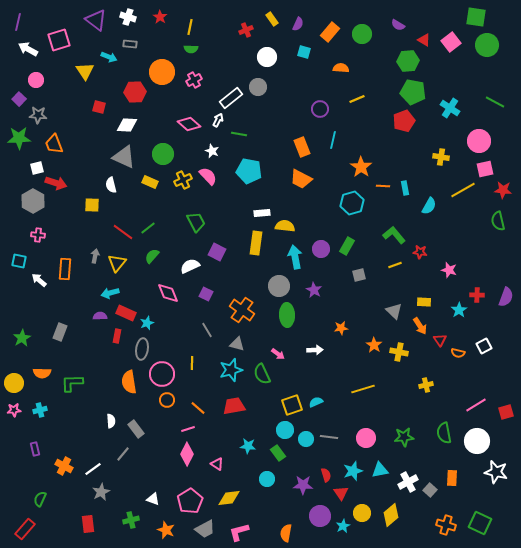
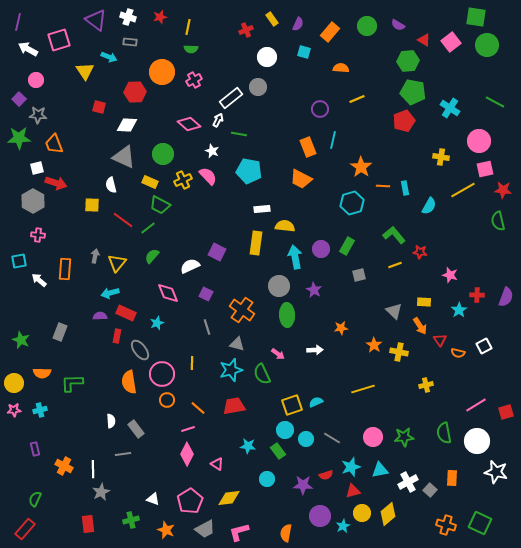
red star at (160, 17): rotated 24 degrees clockwise
yellow line at (190, 27): moved 2 px left
green circle at (362, 34): moved 5 px right, 8 px up
gray rectangle at (130, 44): moved 2 px up
orange rectangle at (302, 147): moved 6 px right
white rectangle at (262, 213): moved 4 px up
green trapezoid at (196, 222): moved 36 px left, 17 px up; rotated 145 degrees clockwise
red line at (123, 232): moved 12 px up
cyan square at (19, 261): rotated 21 degrees counterclockwise
pink star at (449, 270): moved 1 px right, 5 px down
cyan star at (147, 323): moved 10 px right
gray line at (207, 330): moved 3 px up; rotated 14 degrees clockwise
green star at (22, 338): moved 1 px left, 2 px down; rotated 18 degrees counterclockwise
gray ellipse at (142, 349): moved 2 px left, 1 px down; rotated 45 degrees counterclockwise
gray line at (329, 437): moved 3 px right, 1 px down; rotated 24 degrees clockwise
pink circle at (366, 438): moved 7 px right, 1 px up
green rectangle at (278, 453): moved 2 px up
gray line at (123, 454): rotated 42 degrees clockwise
white line at (93, 469): rotated 54 degrees counterclockwise
cyan star at (353, 471): moved 2 px left, 4 px up
red semicircle at (326, 475): rotated 88 degrees clockwise
red triangle at (341, 493): moved 12 px right, 2 px up; rotated 49 degrees clockwise
green semicircle at (40, 499): moved 5 px left
yellow diamond at (391, 515): moved 3 px left, 1 px up
